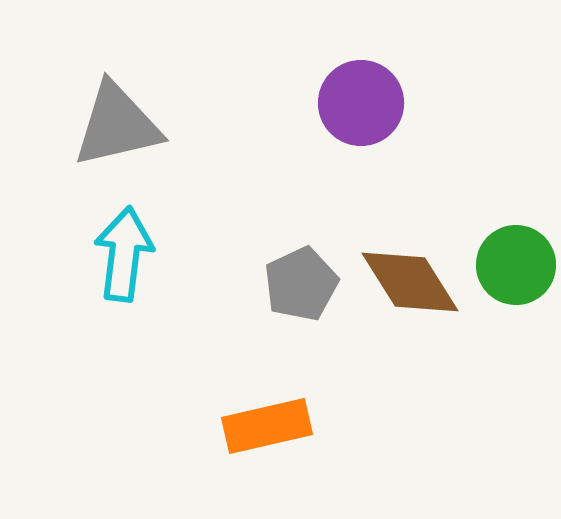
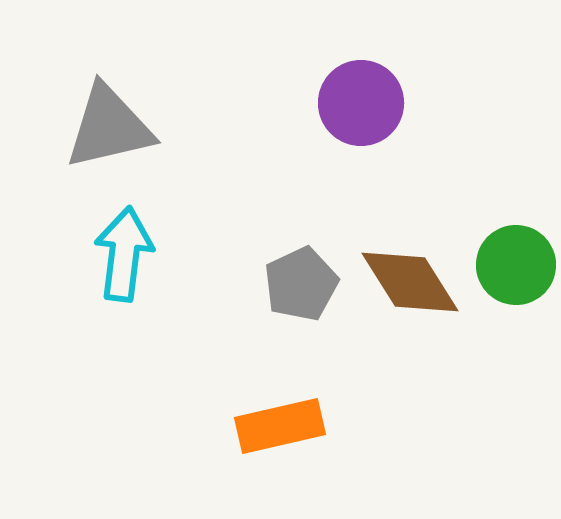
gray triangle: moved 8 px left, 2 px down
orange rectangle: moved 13 px right
